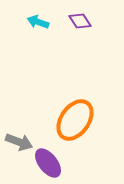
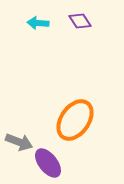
cyan arrow: moved 1 px down; rotated 15 degrees counterclockwise
